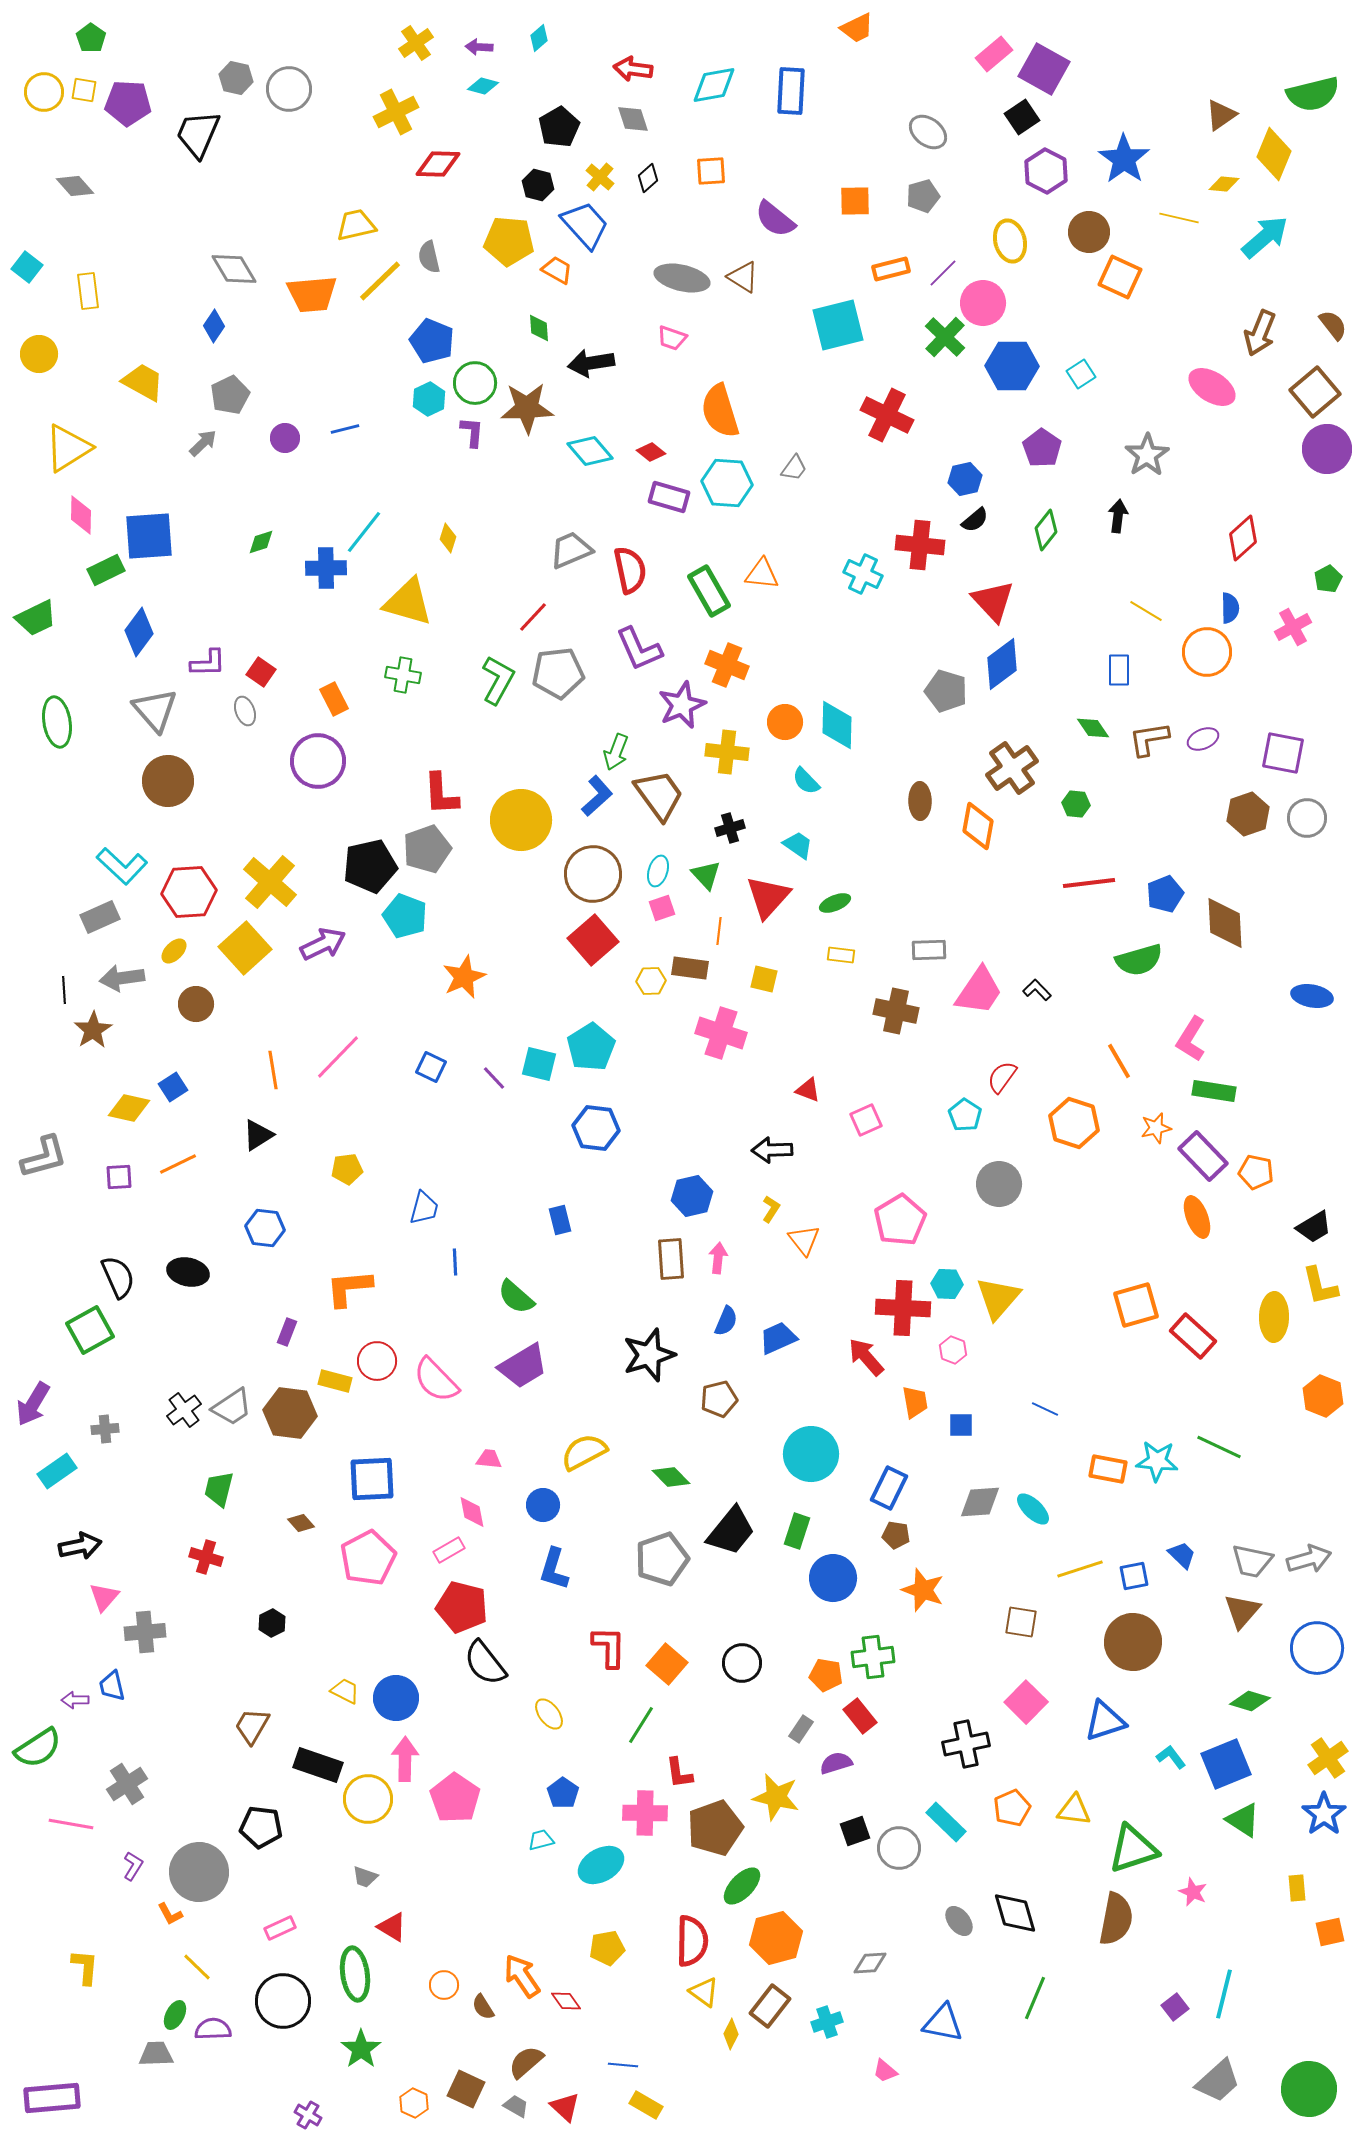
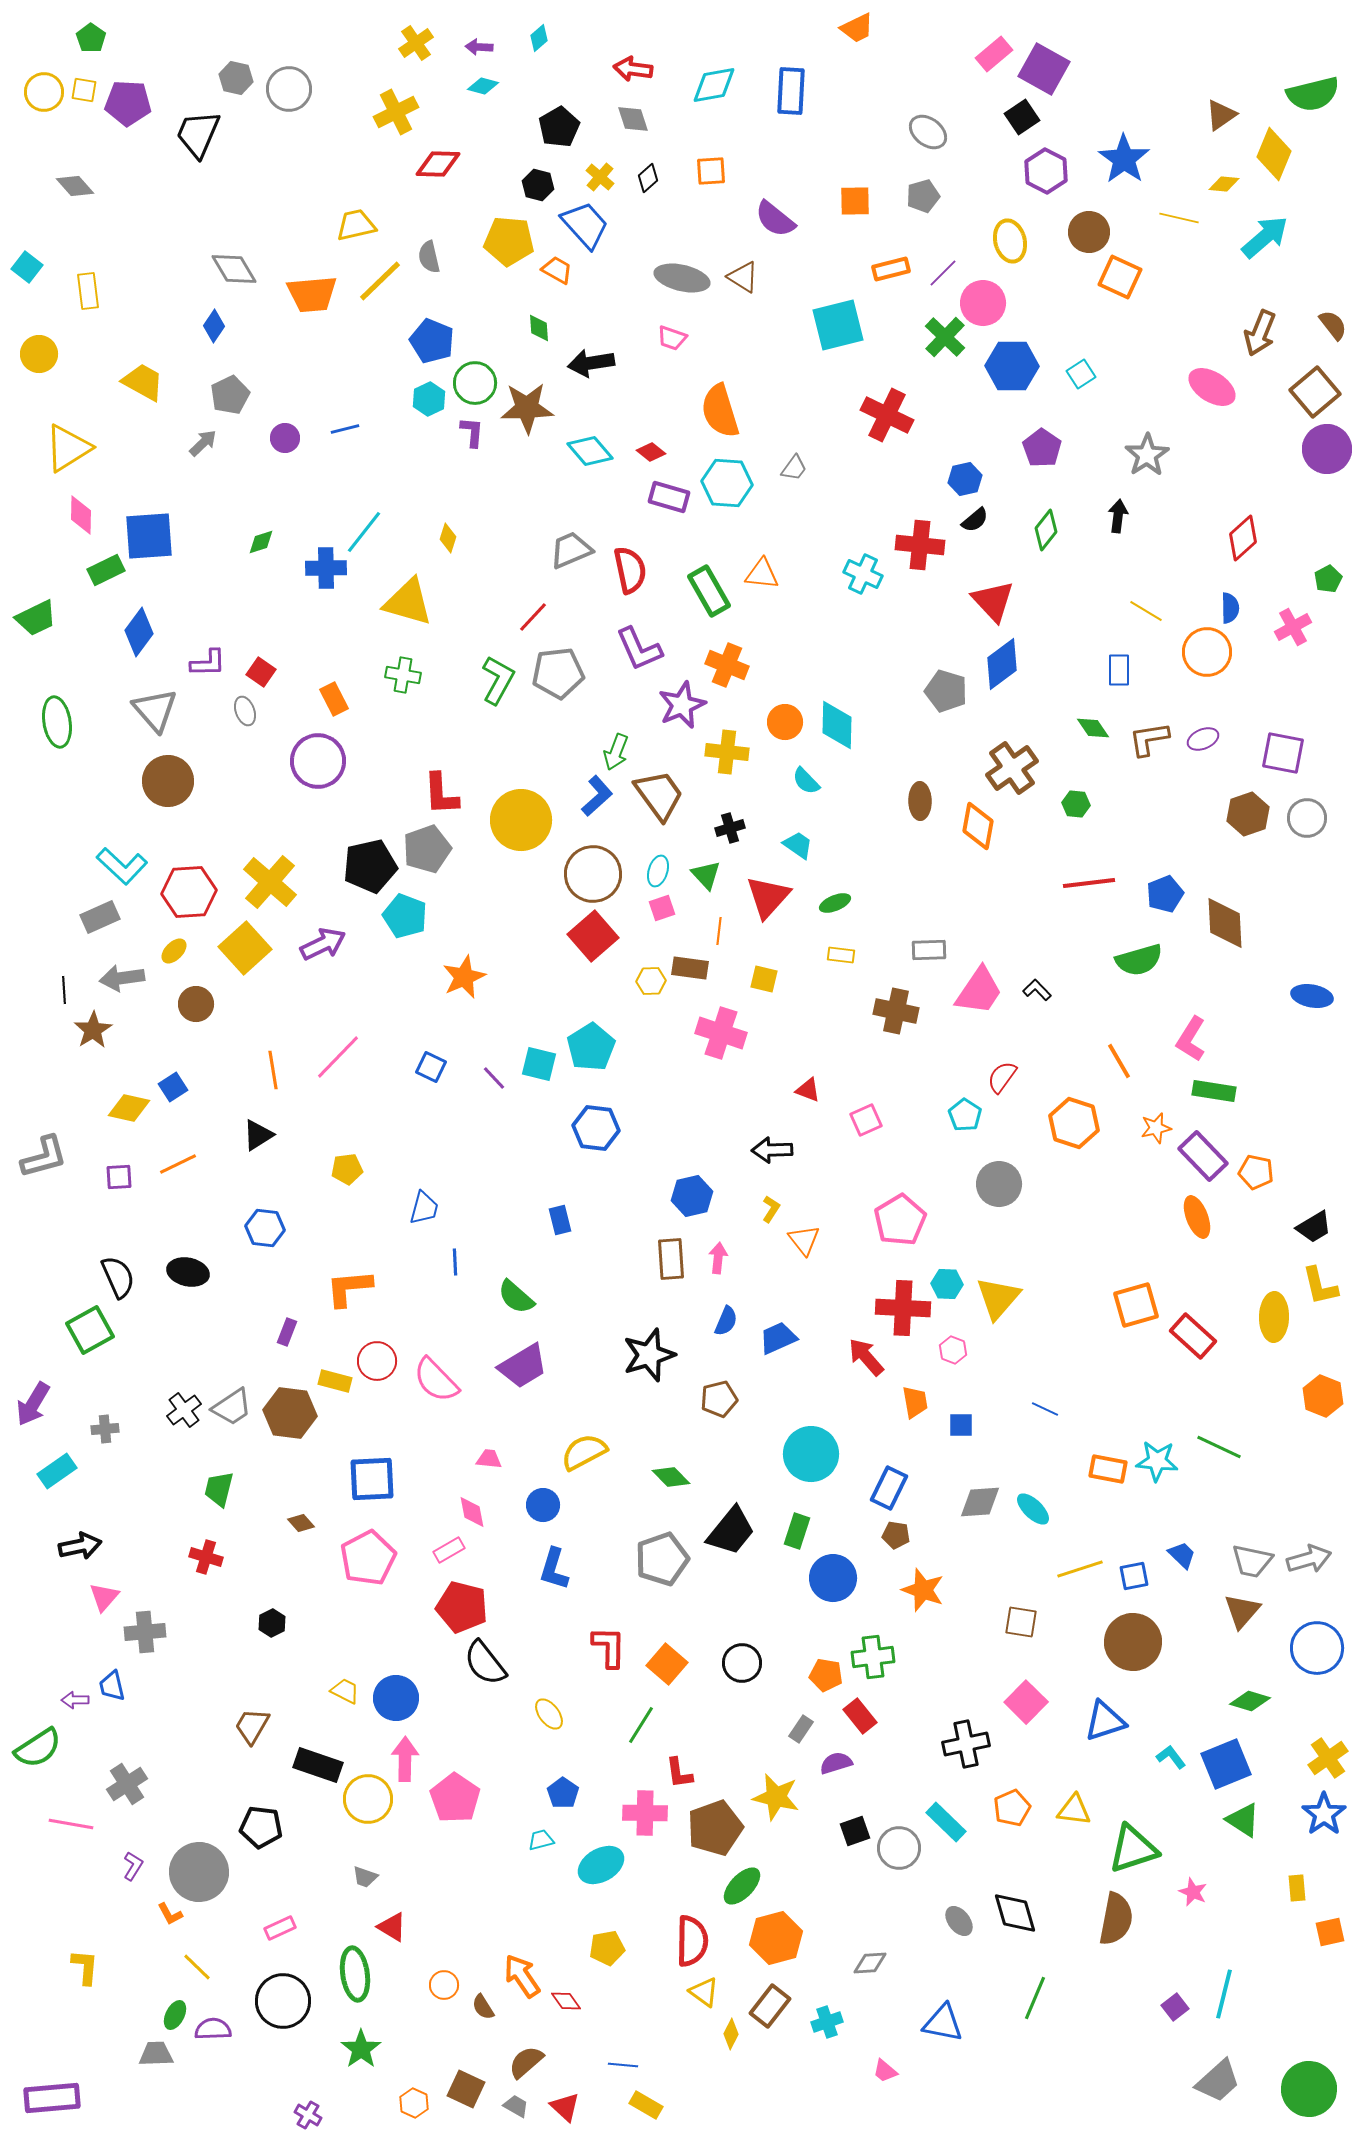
red square at (593, 940): moved 4 px up
